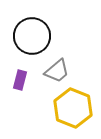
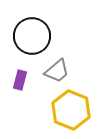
yellow hexagon: moved 2 px left, 2 px down
